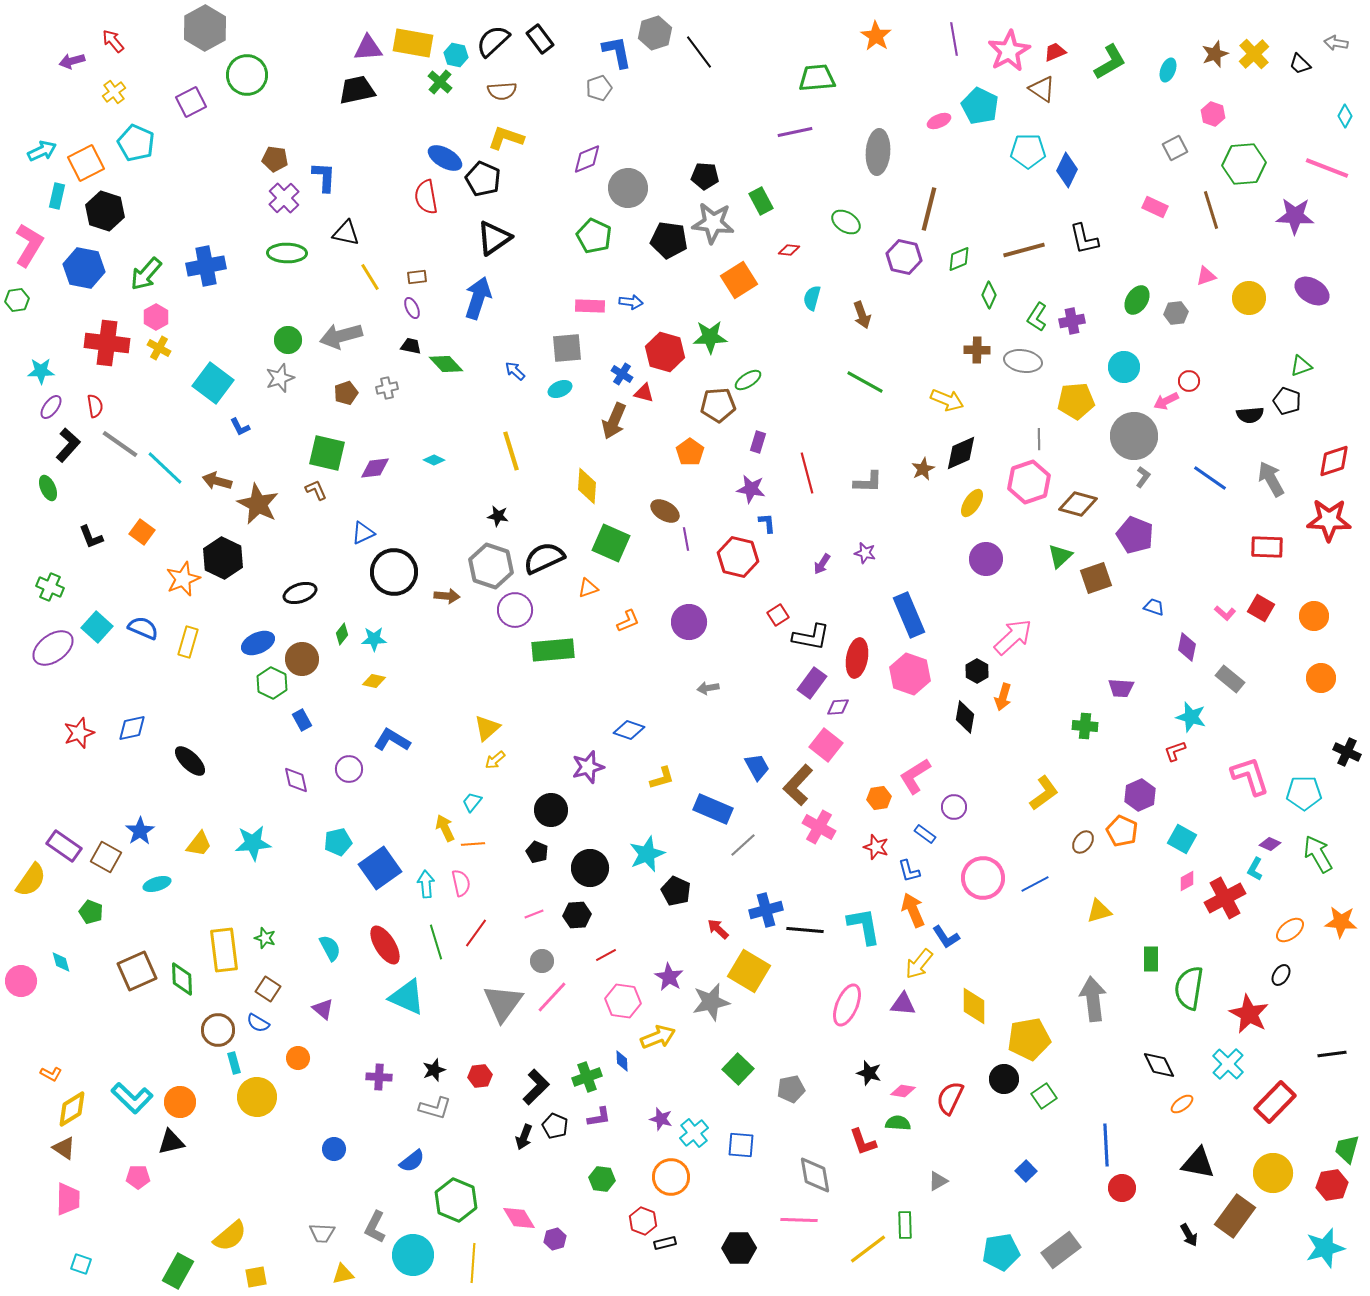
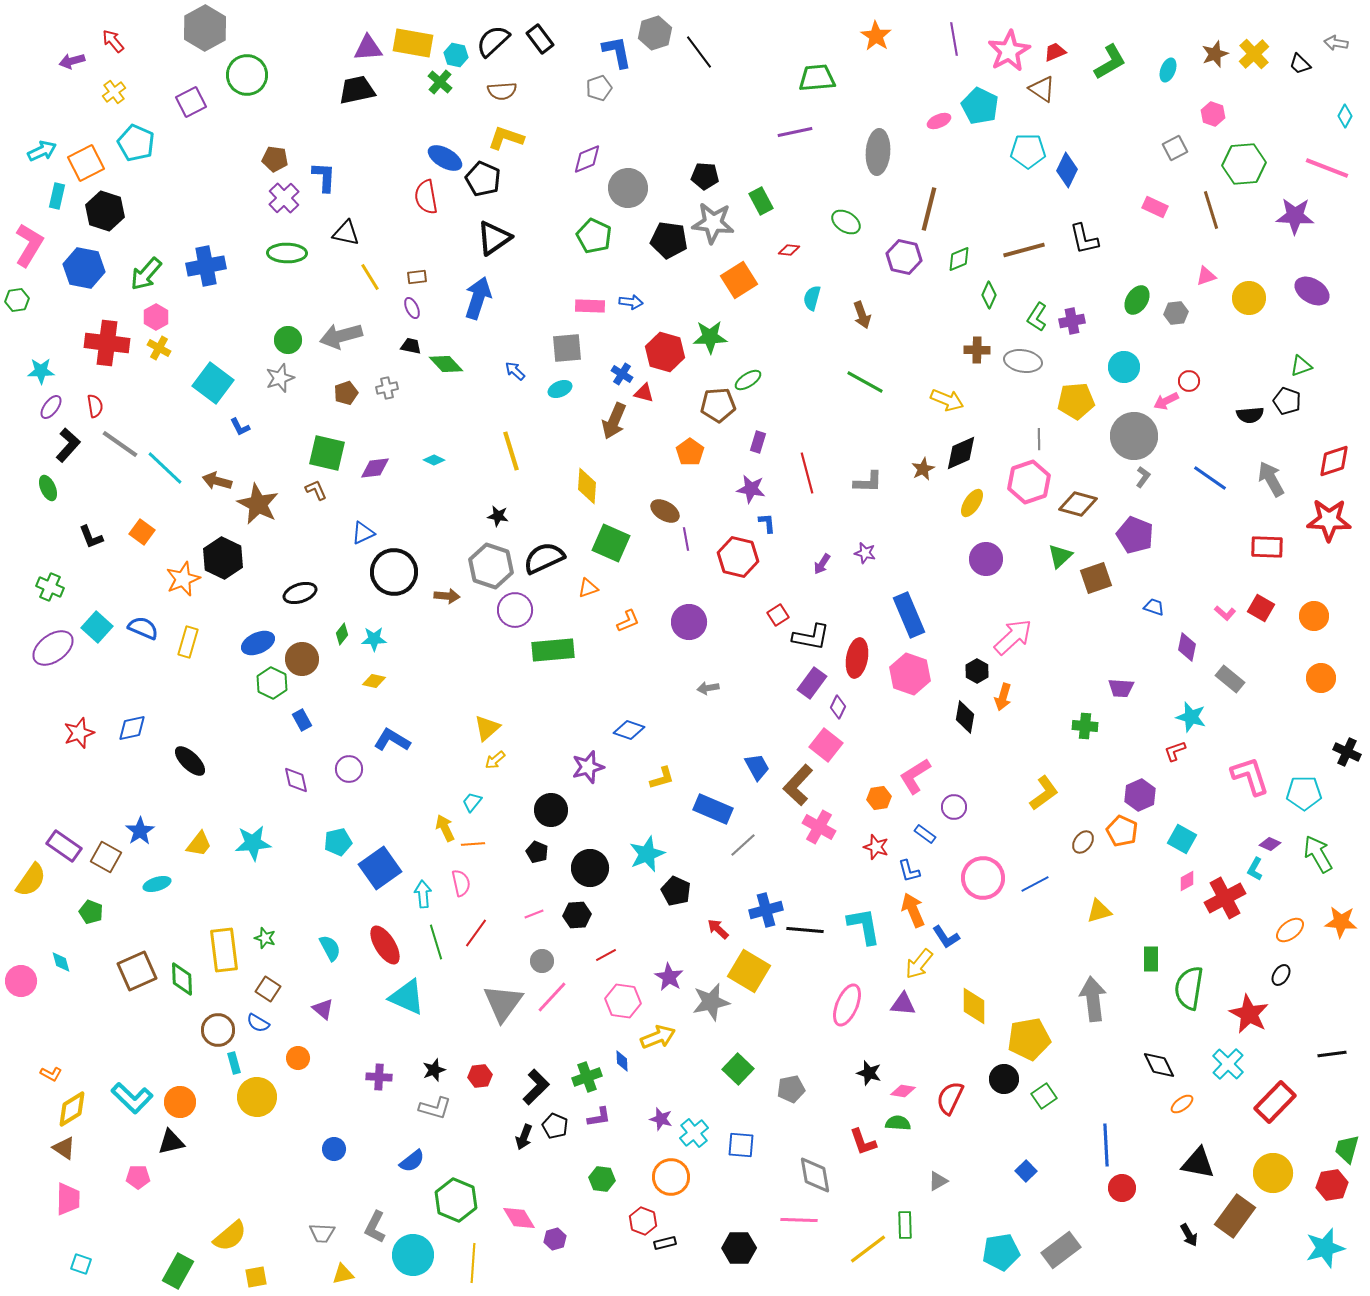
purple diamond at (838, 707): rotated 60 degrees counterclockwise
cyan arrow at (426, 884): moved 3 px left, 10 px down
